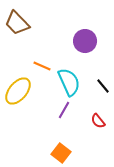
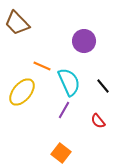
purple circle: moved 1 px left
yellow ellipse: moved 4 px right, 1 px down
